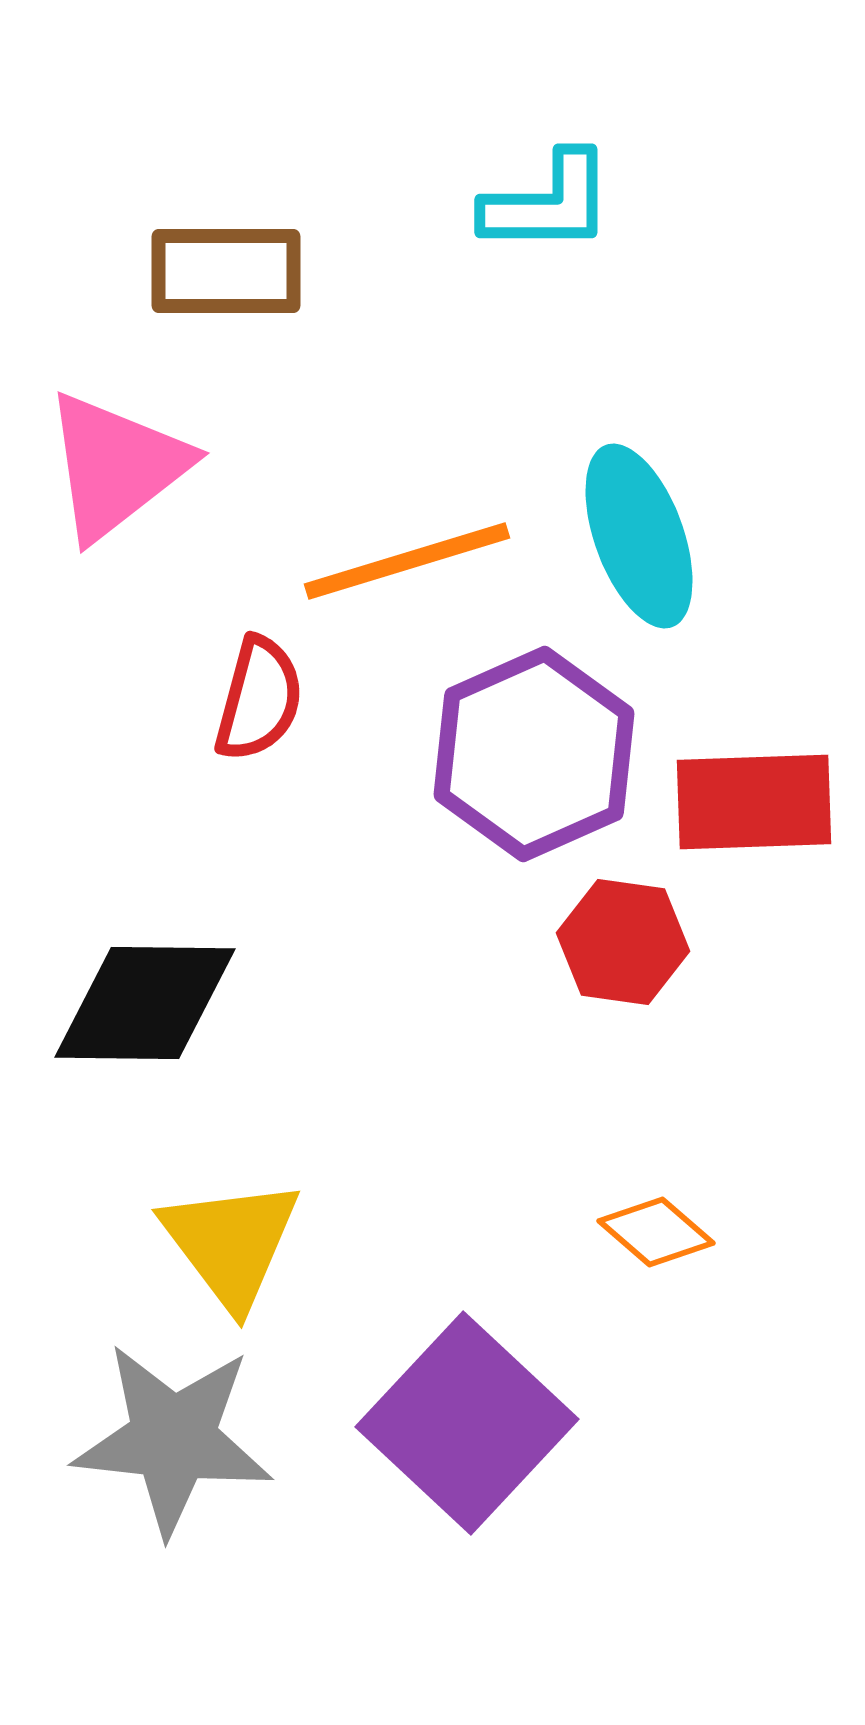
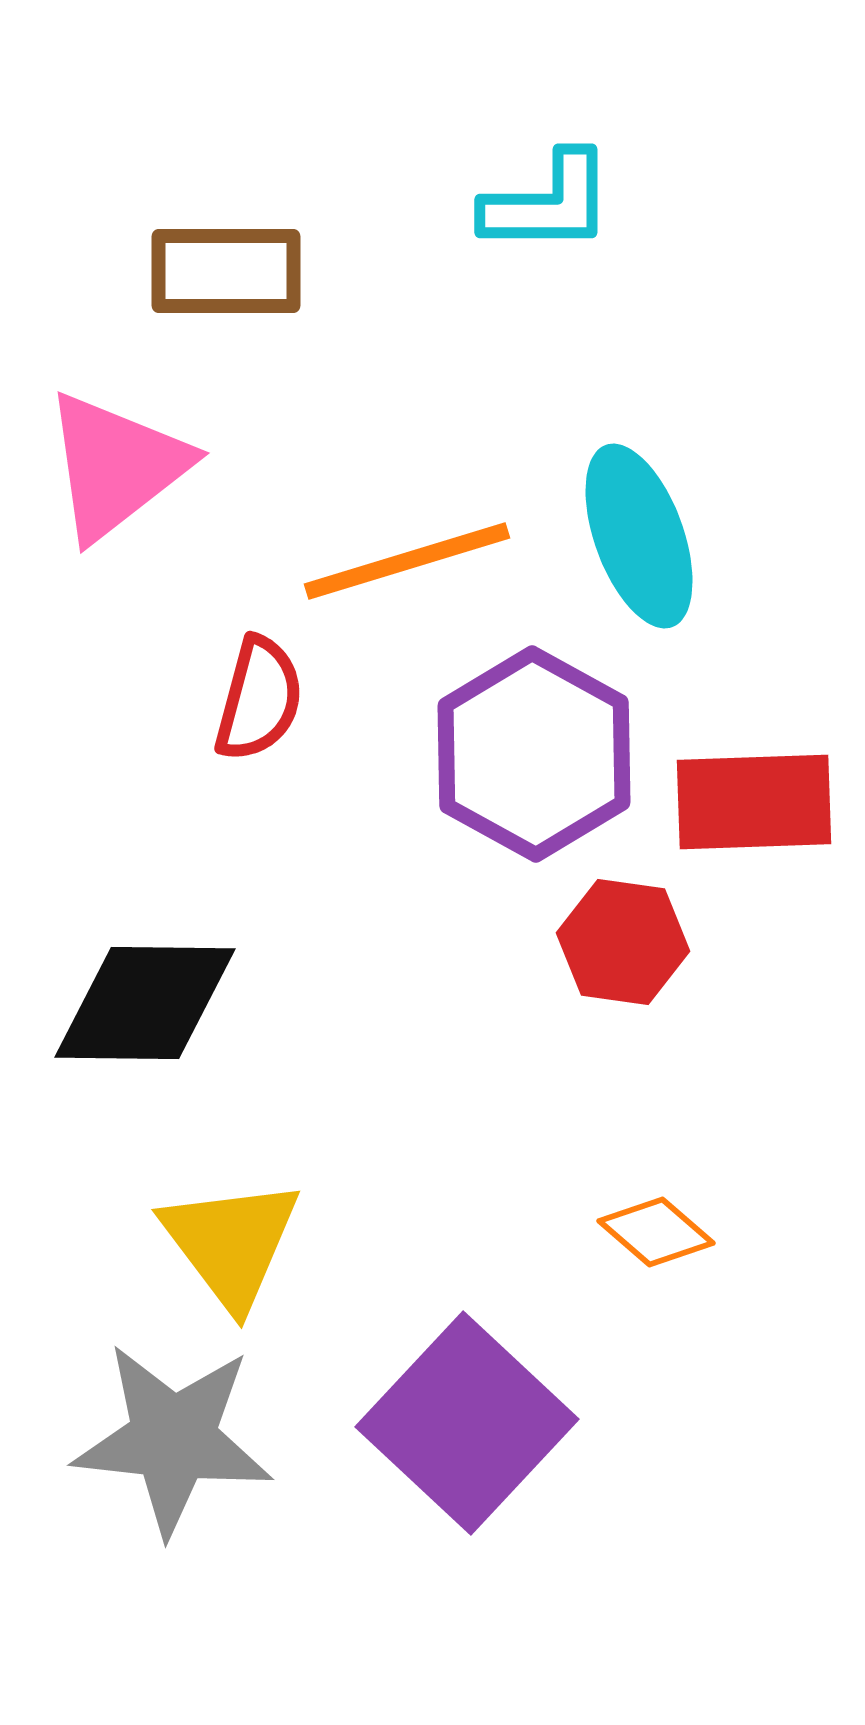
purple hexagon: rotated 7 degrees counterclockwise
